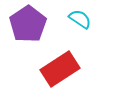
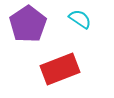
red rectangle: rotated 12 degrees clockwise
